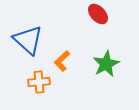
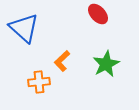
blue triangle: moved 4 px left, 12 px up
